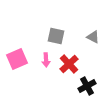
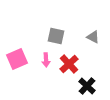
black cross: rotated 18 degrees counterclockwise
